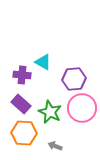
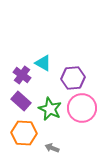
cyan triangle: moved 1 px down
purple cross: rotated 30 degrees clockwise
purple hexagon: moved 1 px left, 1 px up
purple rectangle: moved 3 px up
green star: moved 3 px up
gray arrow: moved 3 px left, 2 px down
